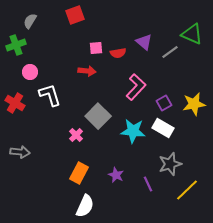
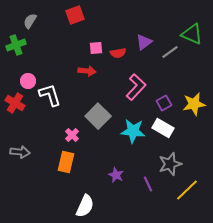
purple triangle: rotated 42 degrees clockwise
pink circle: moved 2 px left, 9 px down
pink cross: moved 4 px left
orange rectangle: moved 13 px left, 11 px up; rotated 15 degrees counterclockwise
